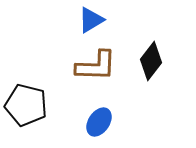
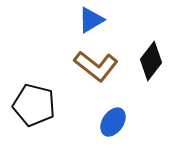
brown L-shape: rotated 36 degrees clockwise
black pentagon: moved 8 px right
blue ellipse: moved 14 px right
